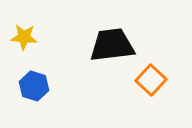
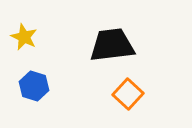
yellow star: rotated 20 degrees clockwise
orange square: moved 23 px left, 14 px down
